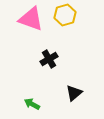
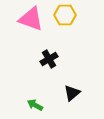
yellow hexagon: rotated 15 degrees clockwise
black triangle: moved 2 px left
green arrow: moved 3 px right, 1 px down
